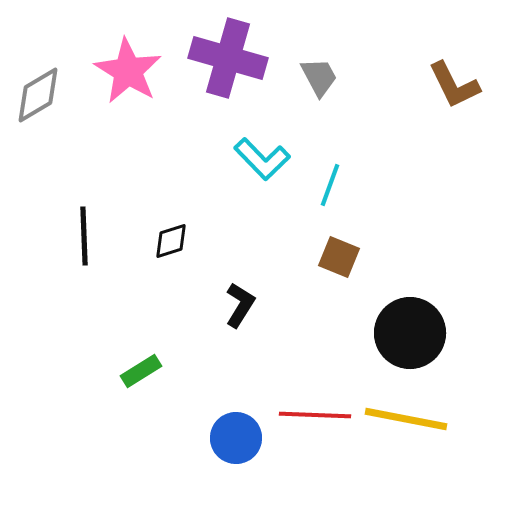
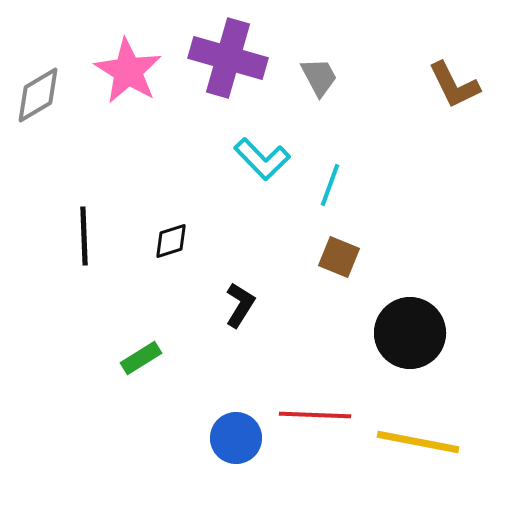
green rectangle: moved 13 px up
yellow line: moved 12 px right, 23 px down
